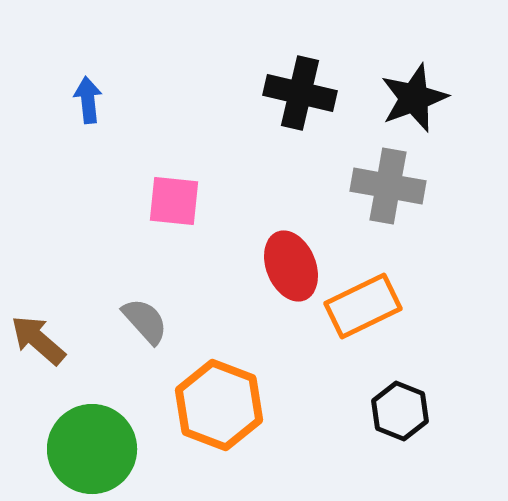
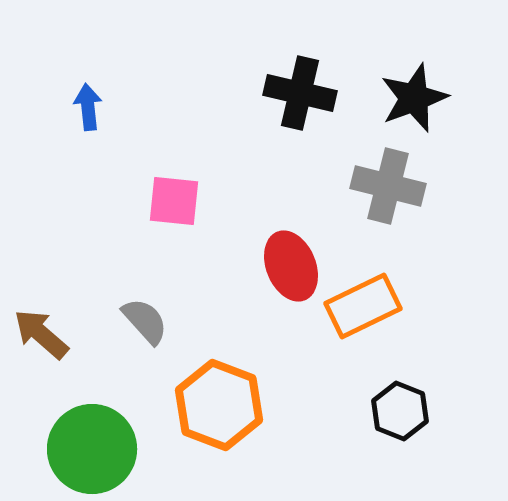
blue arrow: moved 7 px down
gray cross: rotated 4 degrees clockwise
brown arrow: moved 3 px right, 6 px up
